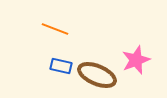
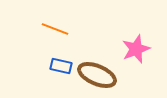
pink star: moved 11 px up
